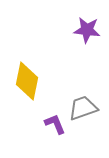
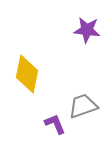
yellow diamond: moved 7 px up
gray trapezoid: moved 2 px up
